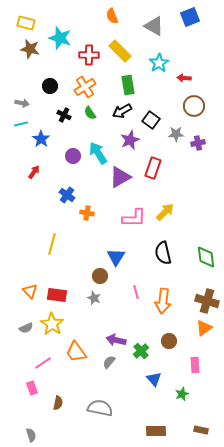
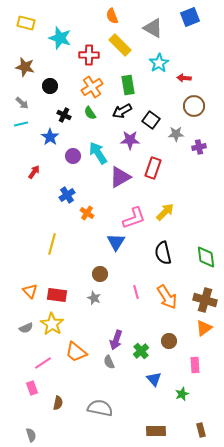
gray triangle at (154, 26): moved 1 px left, 2 px down
brown star at (30, 49): moved 5 px left, 18 px down
yellow rectangle at (120, 51): moved 6 px up
orange cross at (85, 87): moved 7 px right
gray arrow at (22, 103): rotated 32 degrees clockwise
blue star at (41, 139): moved 9 px right, 2 px up
purple star at (130, 140): rotated 24 degrees clockwise
purple cross at (198, 143): moved 1 px right, 4 px down
blue cross at (67, 195): rotated 21 degrees clockwise
orange cross at (87, 213): rotated 24 degrees clockwise
pink L-shape at (134, 218): rotated 20 degrees counterclockwise
blue triangle at (116, 257): moved 15 px up
brown circle at (100, 276): moved 2 px up
orange arrow at (163, 301): moved 4 px right, 4 px up; rotated 40 degrees counterclockwise
brown cross at (207, 301): moved 2 px left, 1 px up
purple arrow at (116, 340): rotated 84 degrees counterclockwise
orange trapezoid at (76, 352): rotated 15 degrees counterclockwise
gray semicircle at (109, 362): rotated 64 degrees counterclockwise
brown rectangle at (201, 430): rotated 64 degrees clockwise
